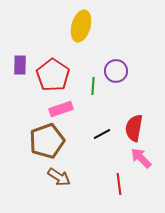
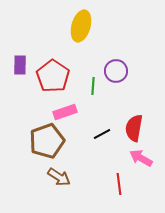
red pentagon: moved 1 px down
pink rectangle: moved 4 px right, 3 px down
pink arrow: rotated 15 degrees counterclockwise
